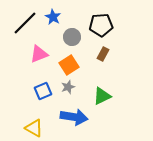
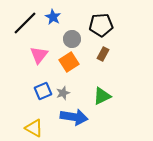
gray circle: moved 2 px down
pink triangle: moved 1 px down; rotated 30 degrees counterclockwise
orange square: moved 3 px up
gray star: moved 5 px left, 6 px down
